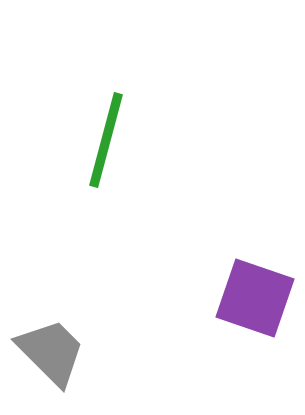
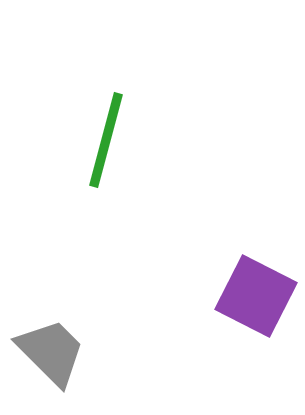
purple square: moved 1 px right, 2 px up; rotated 8 degrees clockwise
